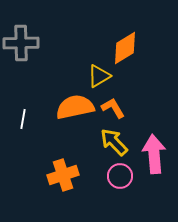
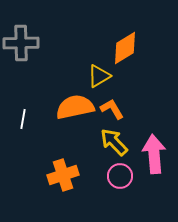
orange L-shape: moved 1 px left, 1 px down
